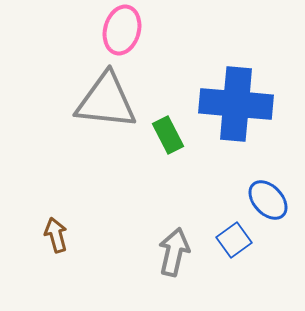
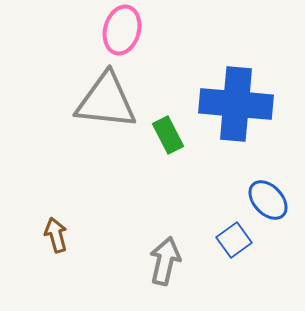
gray arrow: moved 9 px left, 9 px down
